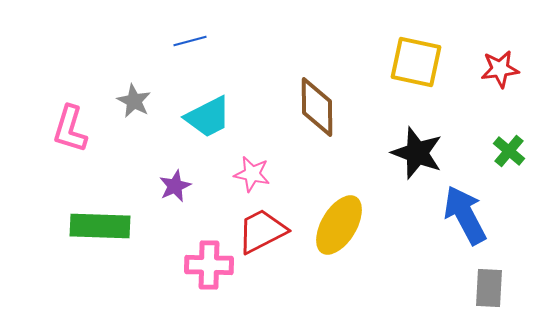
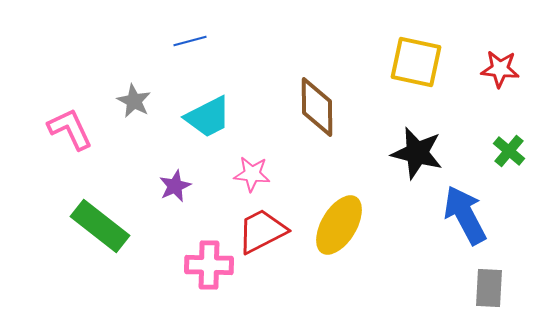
red star: rotated 12 degrees clockwise
pink L-shape: rotated 138 degrees clockwise
black star: rotated 6 degrees counterclockwise
pink star: rotated 6 degrees counterclockwise
green rectangle: rotated 36 degrees clockwise
